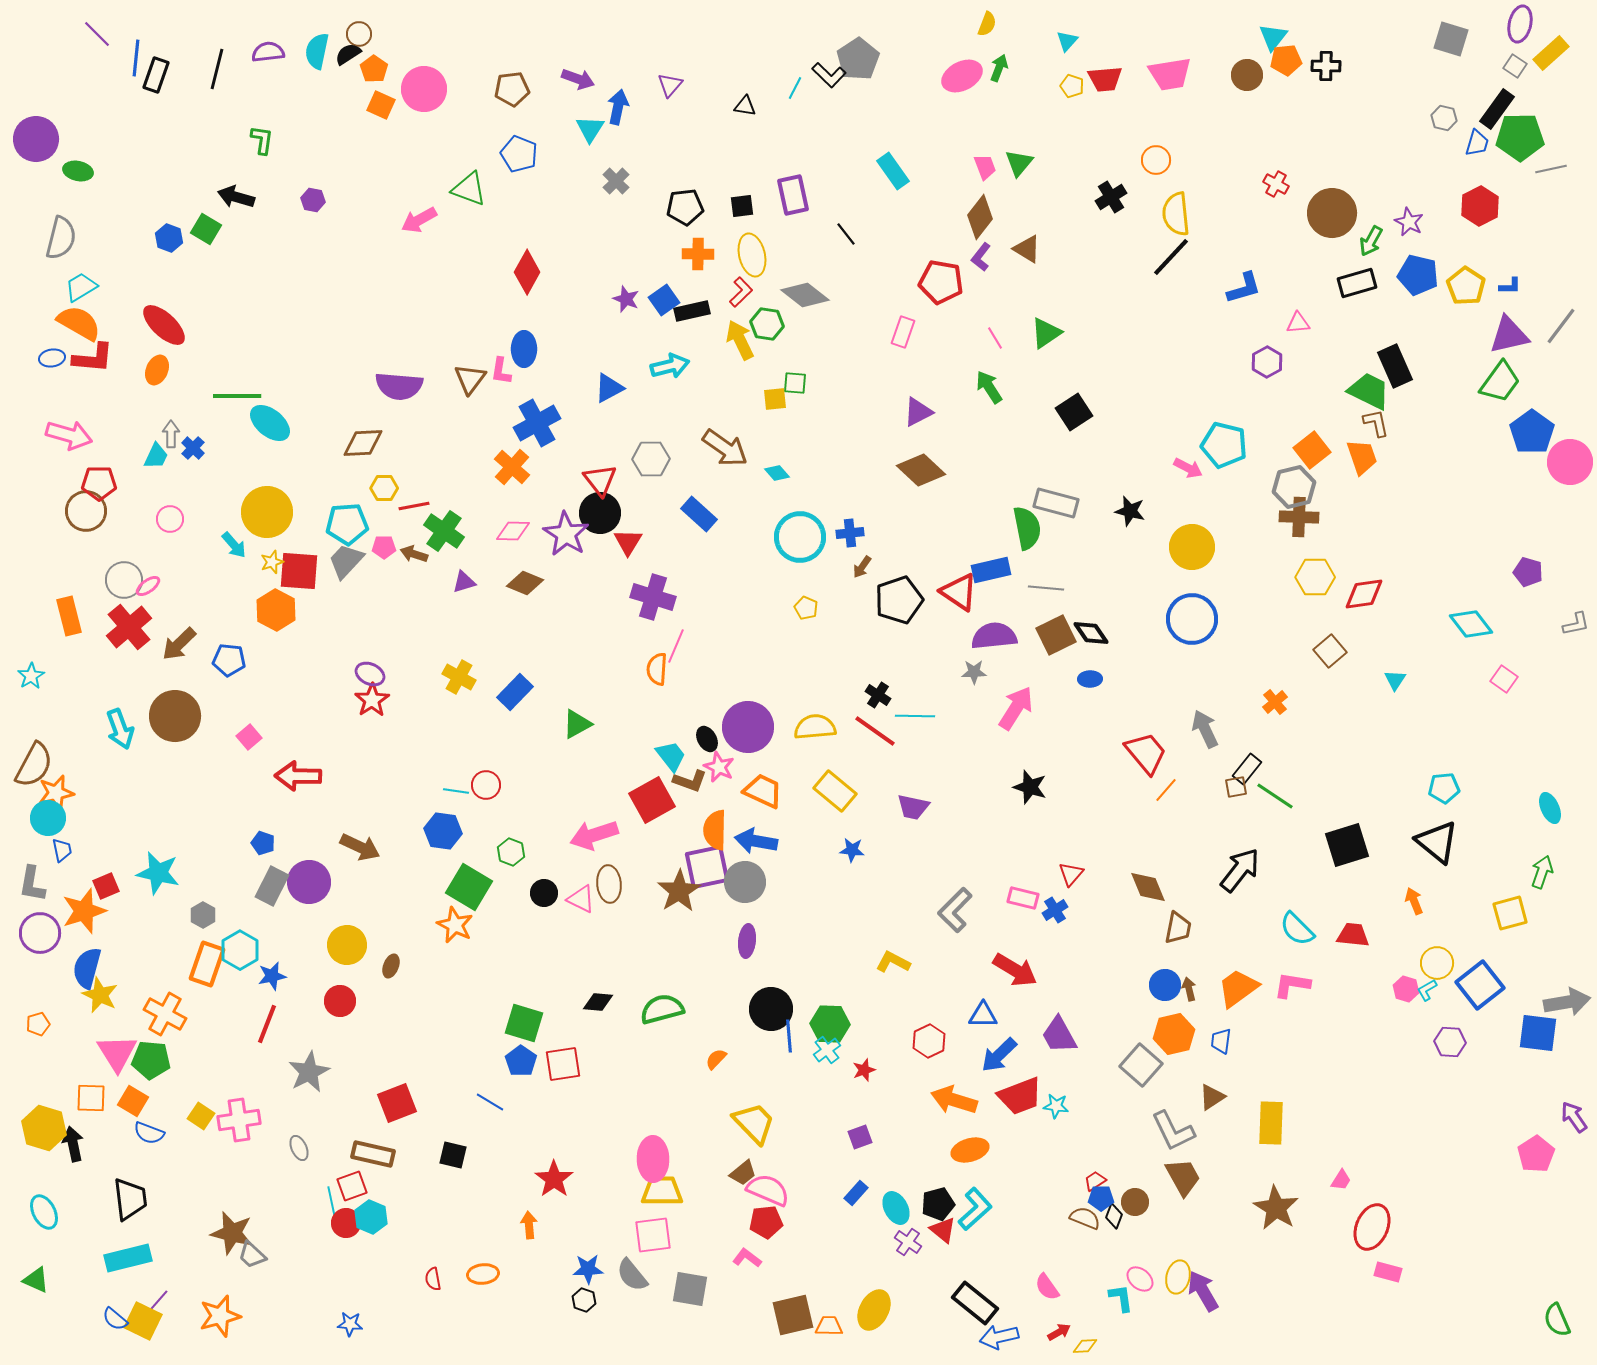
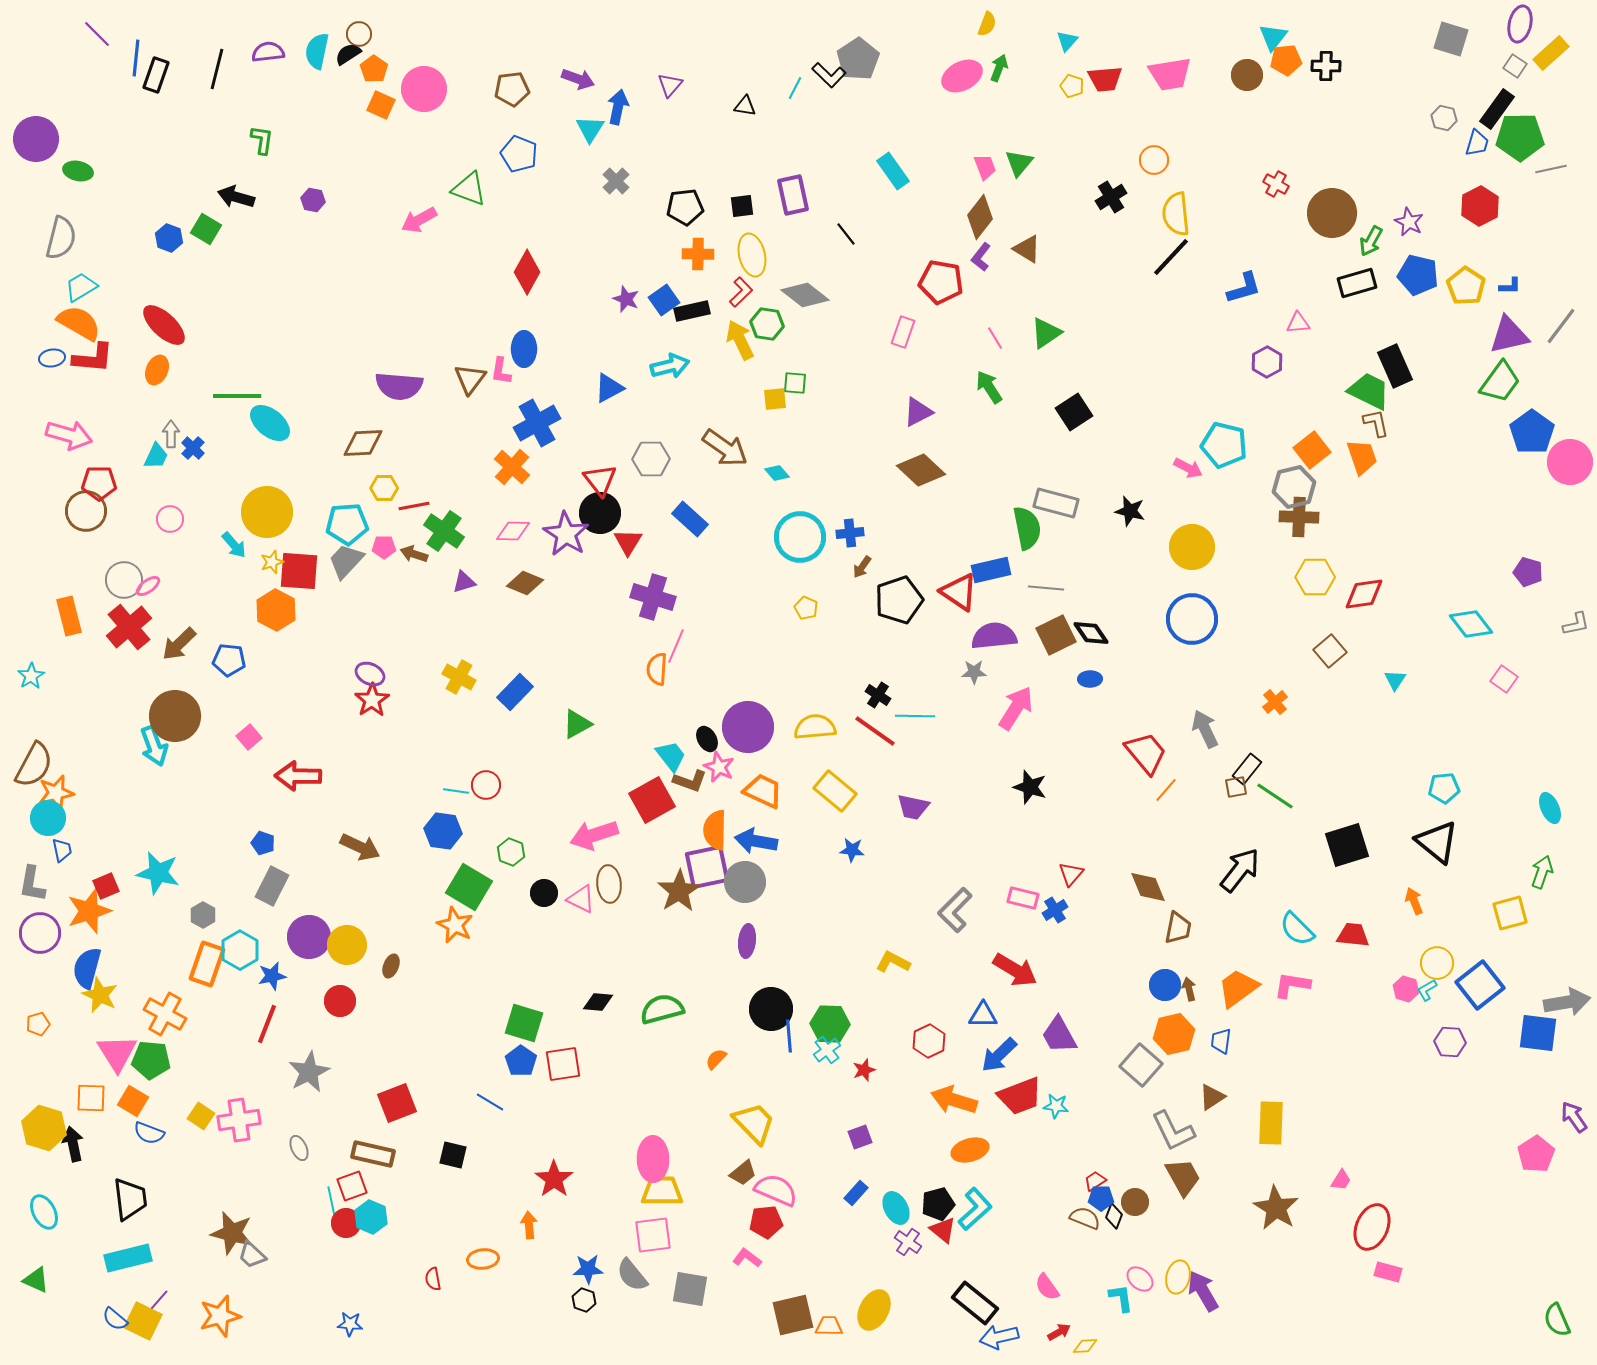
orange circle at (1156, 160): moved 2 px left
blue rectangle at (699, 514): moved 9 px left, 5 px down
cyan arrow at (120, 729): moved 34 px right, 17 px down
purple circle at (309, 882): moved 55 px down
orange star at (84, 911): moved 5 px right
pink semicircle at (768, 1190): moved 8 px right
orange ellipse at (483, 1274): moved 15 px up
